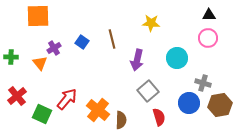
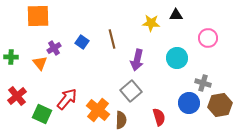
black triangle: moved 33 px left
gray square: moved 17 px left
